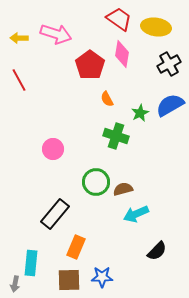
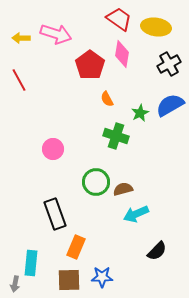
yellow arrow: moved 2 px right
black rectangle: rotated 60 degrees counterclockwise
